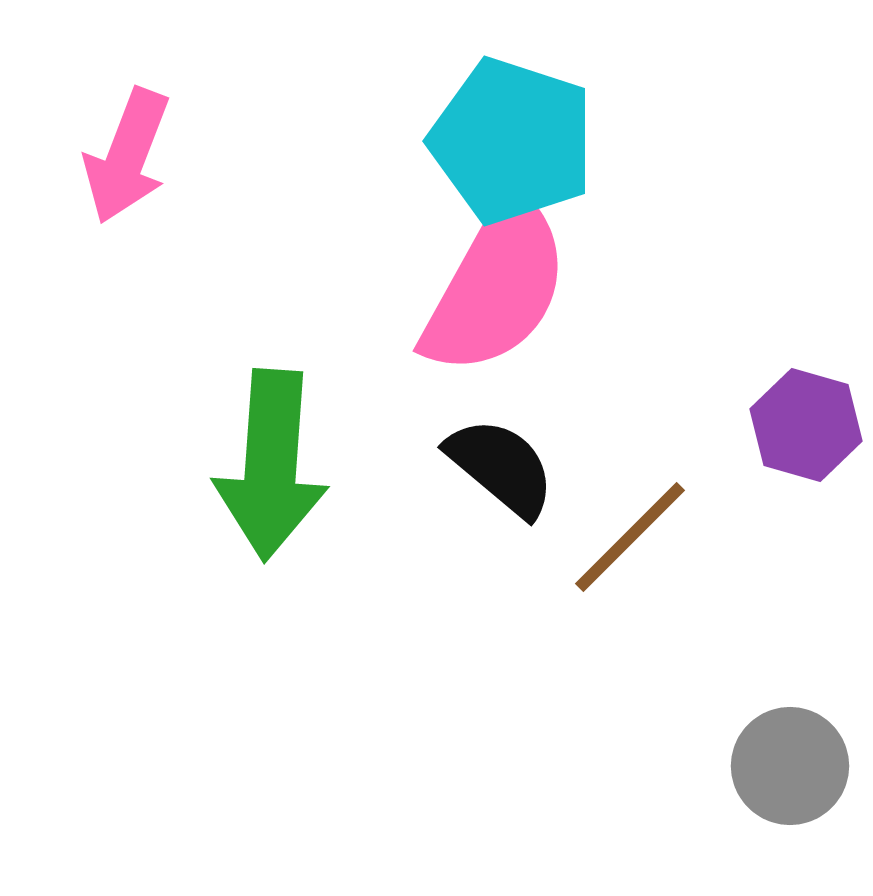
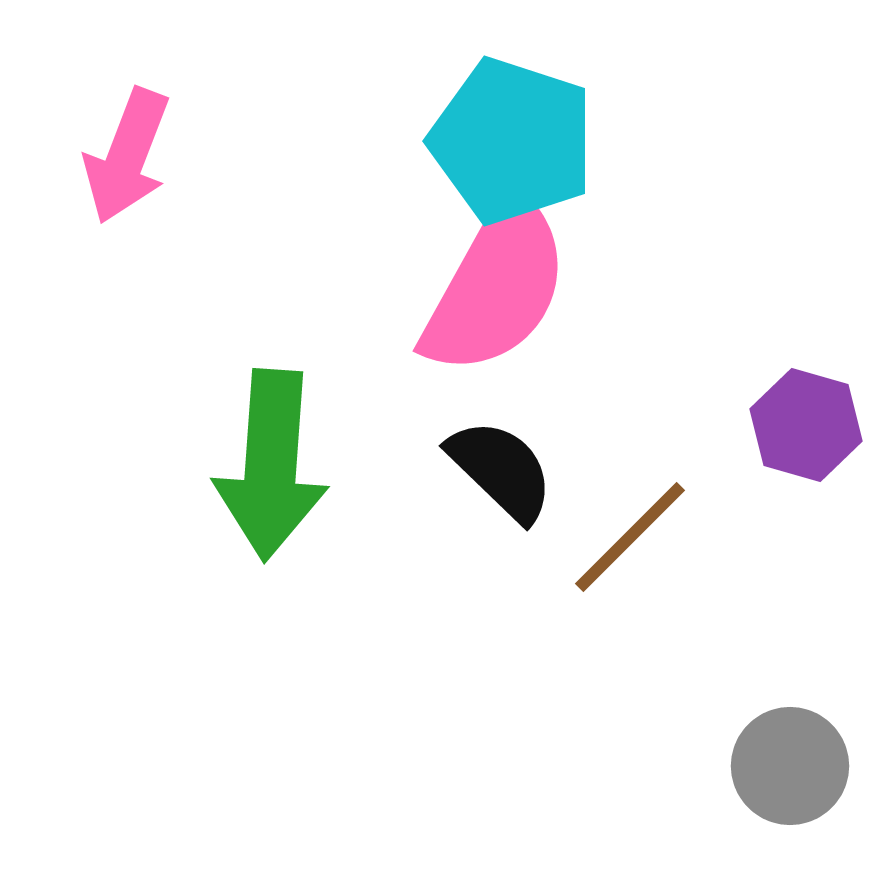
black semicircle: moved 3 px down; rotated 4 degrees clockwise
